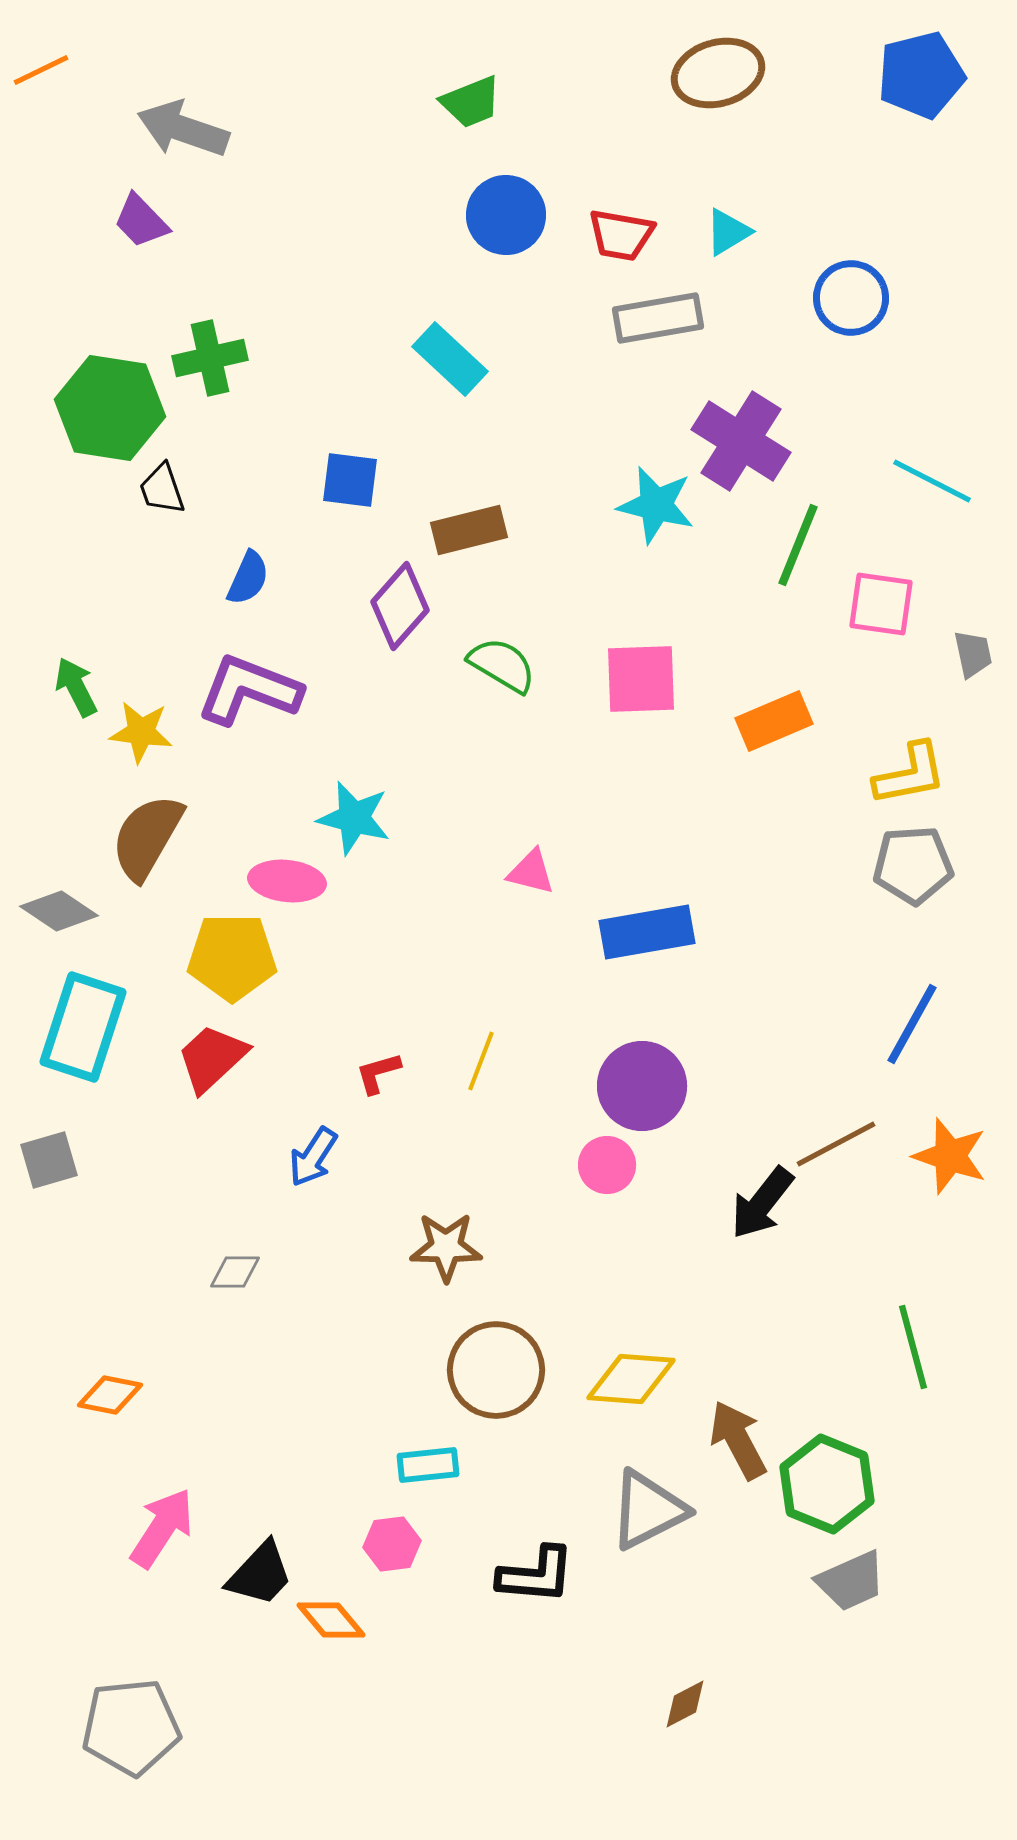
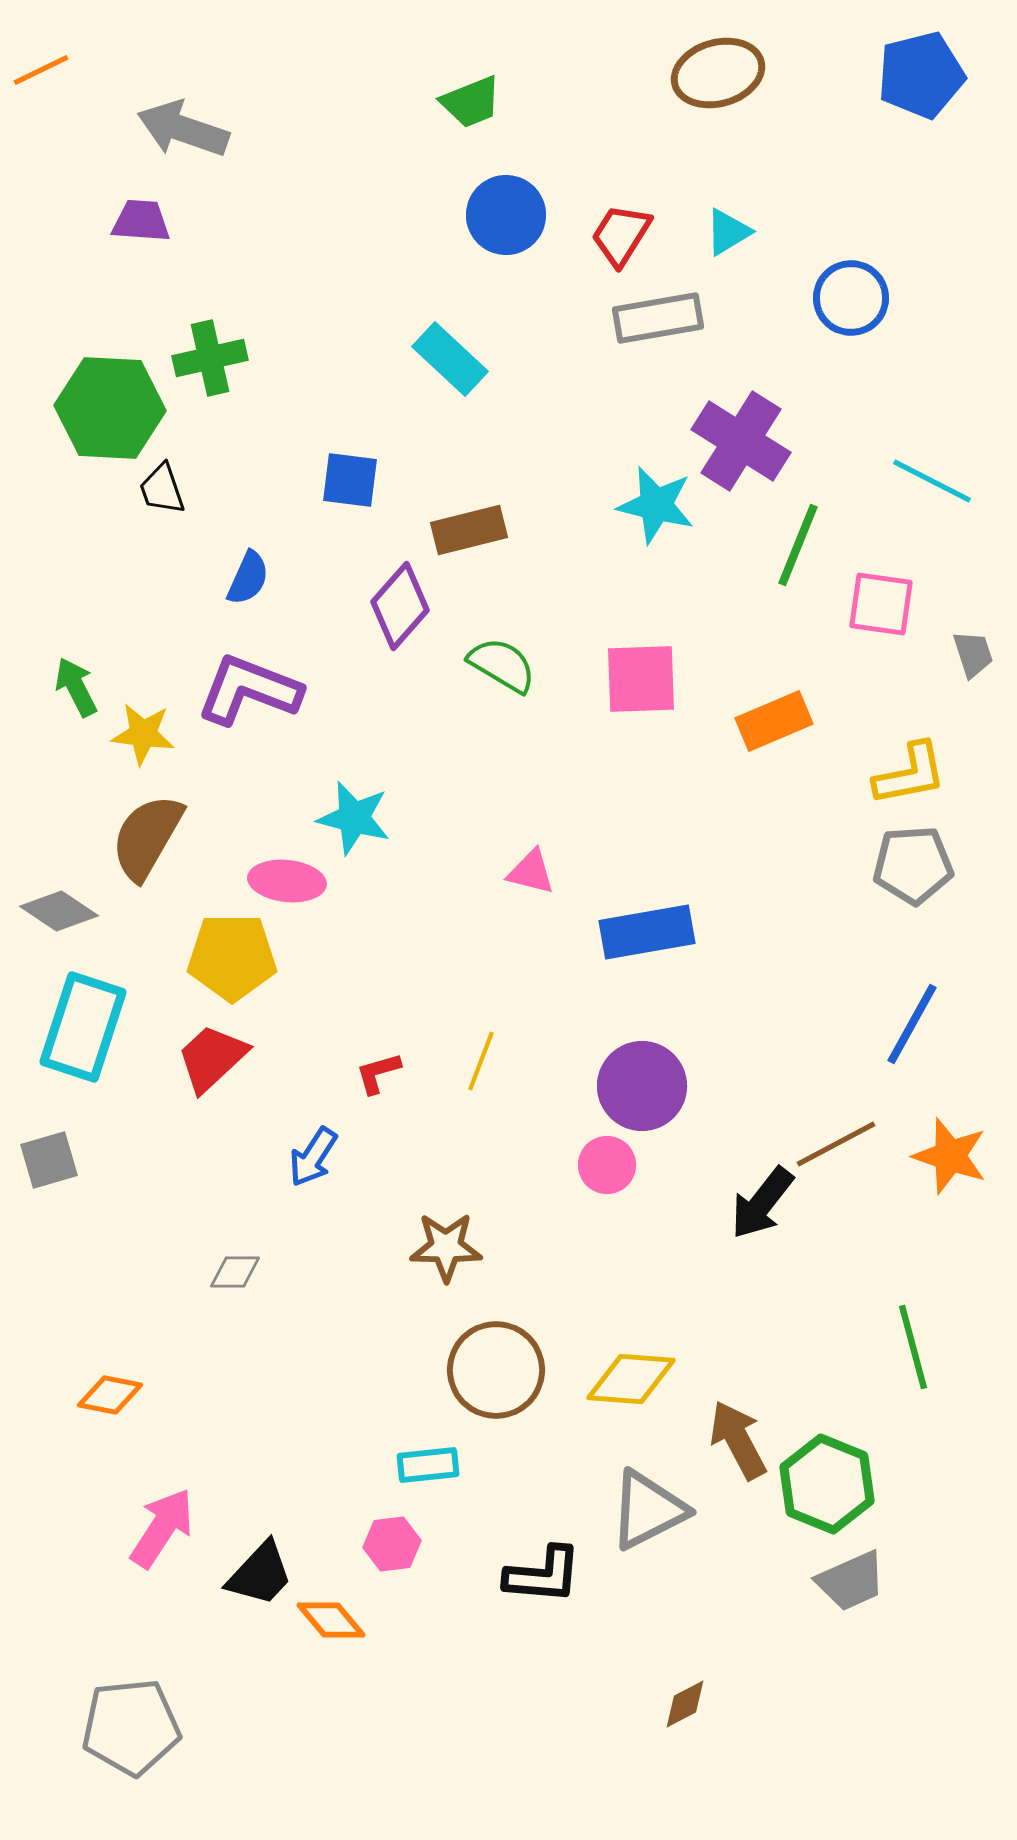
purple trapezoid at (141, 221): rotated 138 degrees clockwise
red trapezoid at (621, 235): rotated 112 degrees clockwise
green hexagon at (110, 408): rotated 6 degrees counterclockwise
gray trapezoid at (973, 654): rotated 6 degrees counterclockwise
yellow star at (141, 732): moved 2 px right, 2 px down
black L-shape at (536, 1575): moved 7 px right
